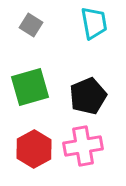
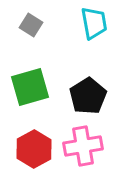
black pentagon: rotated 9 degrees counterclockwise
